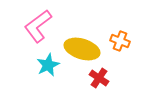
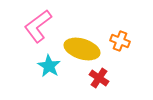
cyan star: moved 1 px right, 1 px down; rotated 15 degrees counterclockwise
